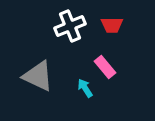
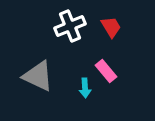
red trapezoid: moved 1 px left, 2 px down; rotated 120 degrees counterclockwise
pink rectangle: moved 1 px right, 4 px down
cyan arrow: rotated 150 degrees counterclockwise
